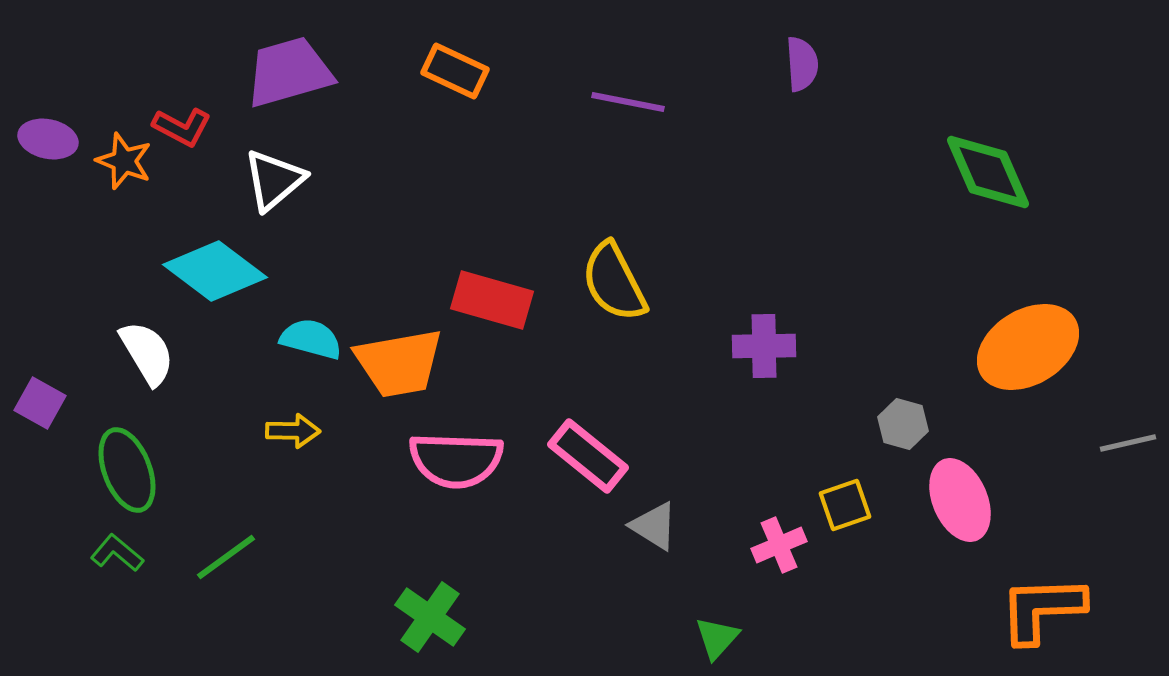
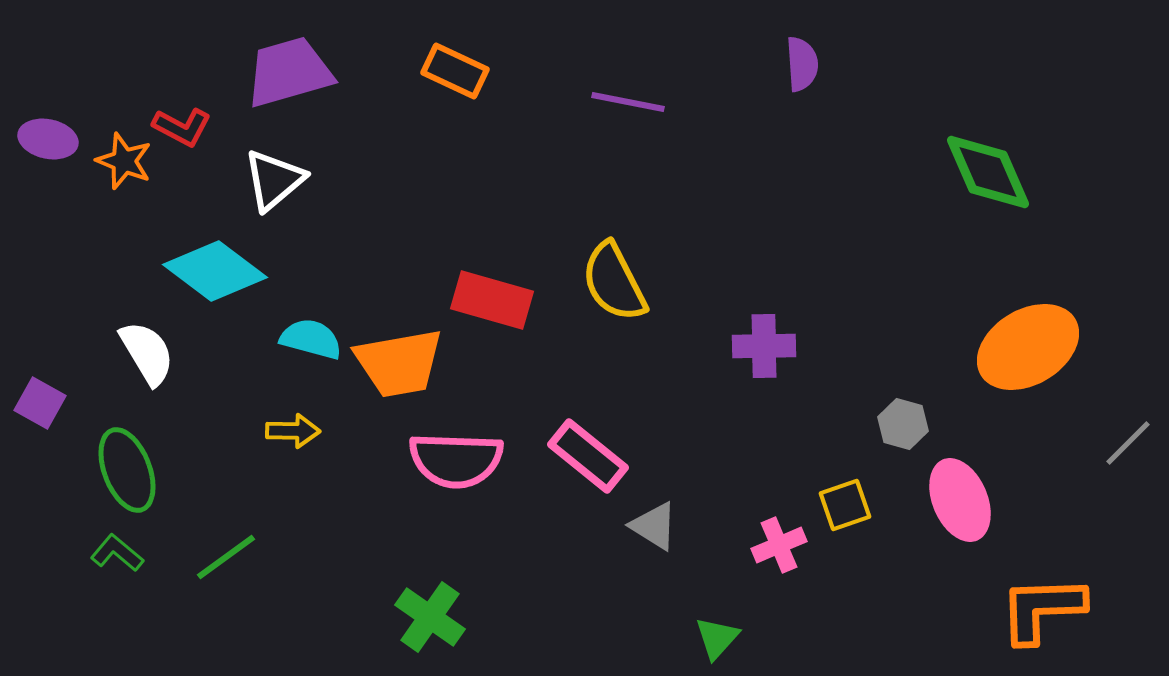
gray line: rotated 32 degrees counterclockwise
